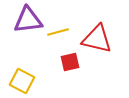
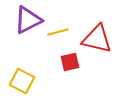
purple triangle: rotated 20 degrees counterclockwise
